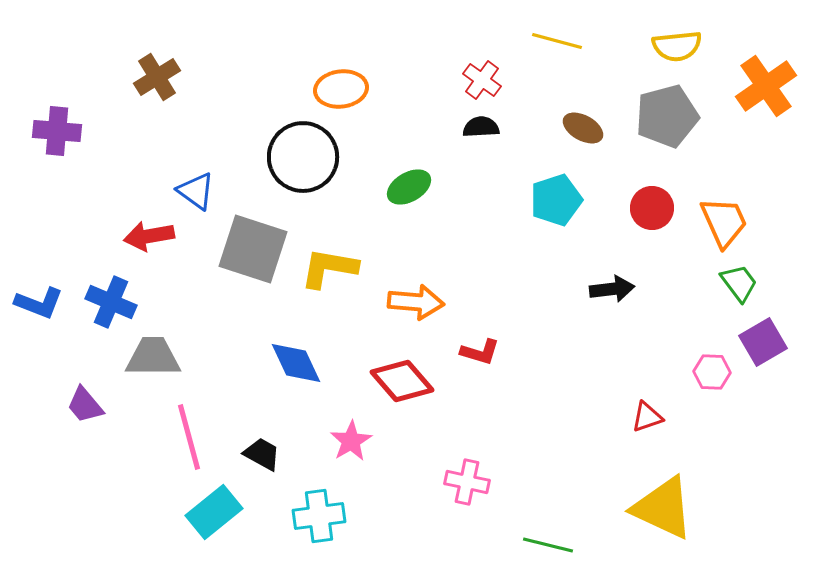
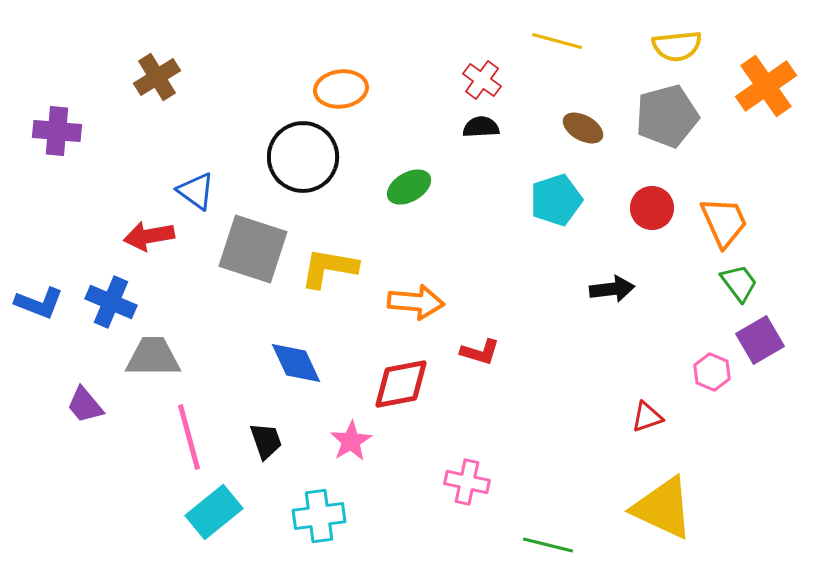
purple square: moved 3 px left, 2 px up
pink hexagon: rotated 21 degrees clockwise
red diamond: moved 1 px left, 3 px down; rotated 60 degrees counterclockwise
black trapezoid: moved 4 px right, 13 px up; rotated 42 degrees clockwise
